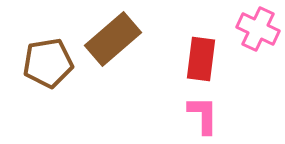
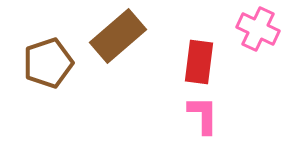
brown rectangle: moved 5 px right, 3 px up
red rectangle: moved 2 px left, 3 px down
brown pentagon: rotated 9 degrees counterclockwise
